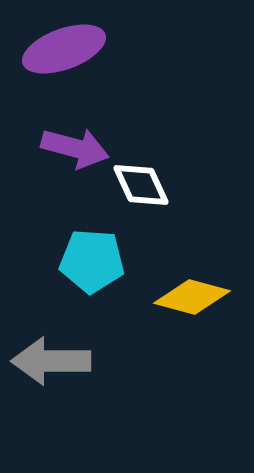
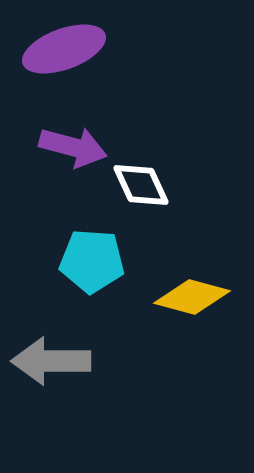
purple arrow: moved 2 px left, 1 px up
